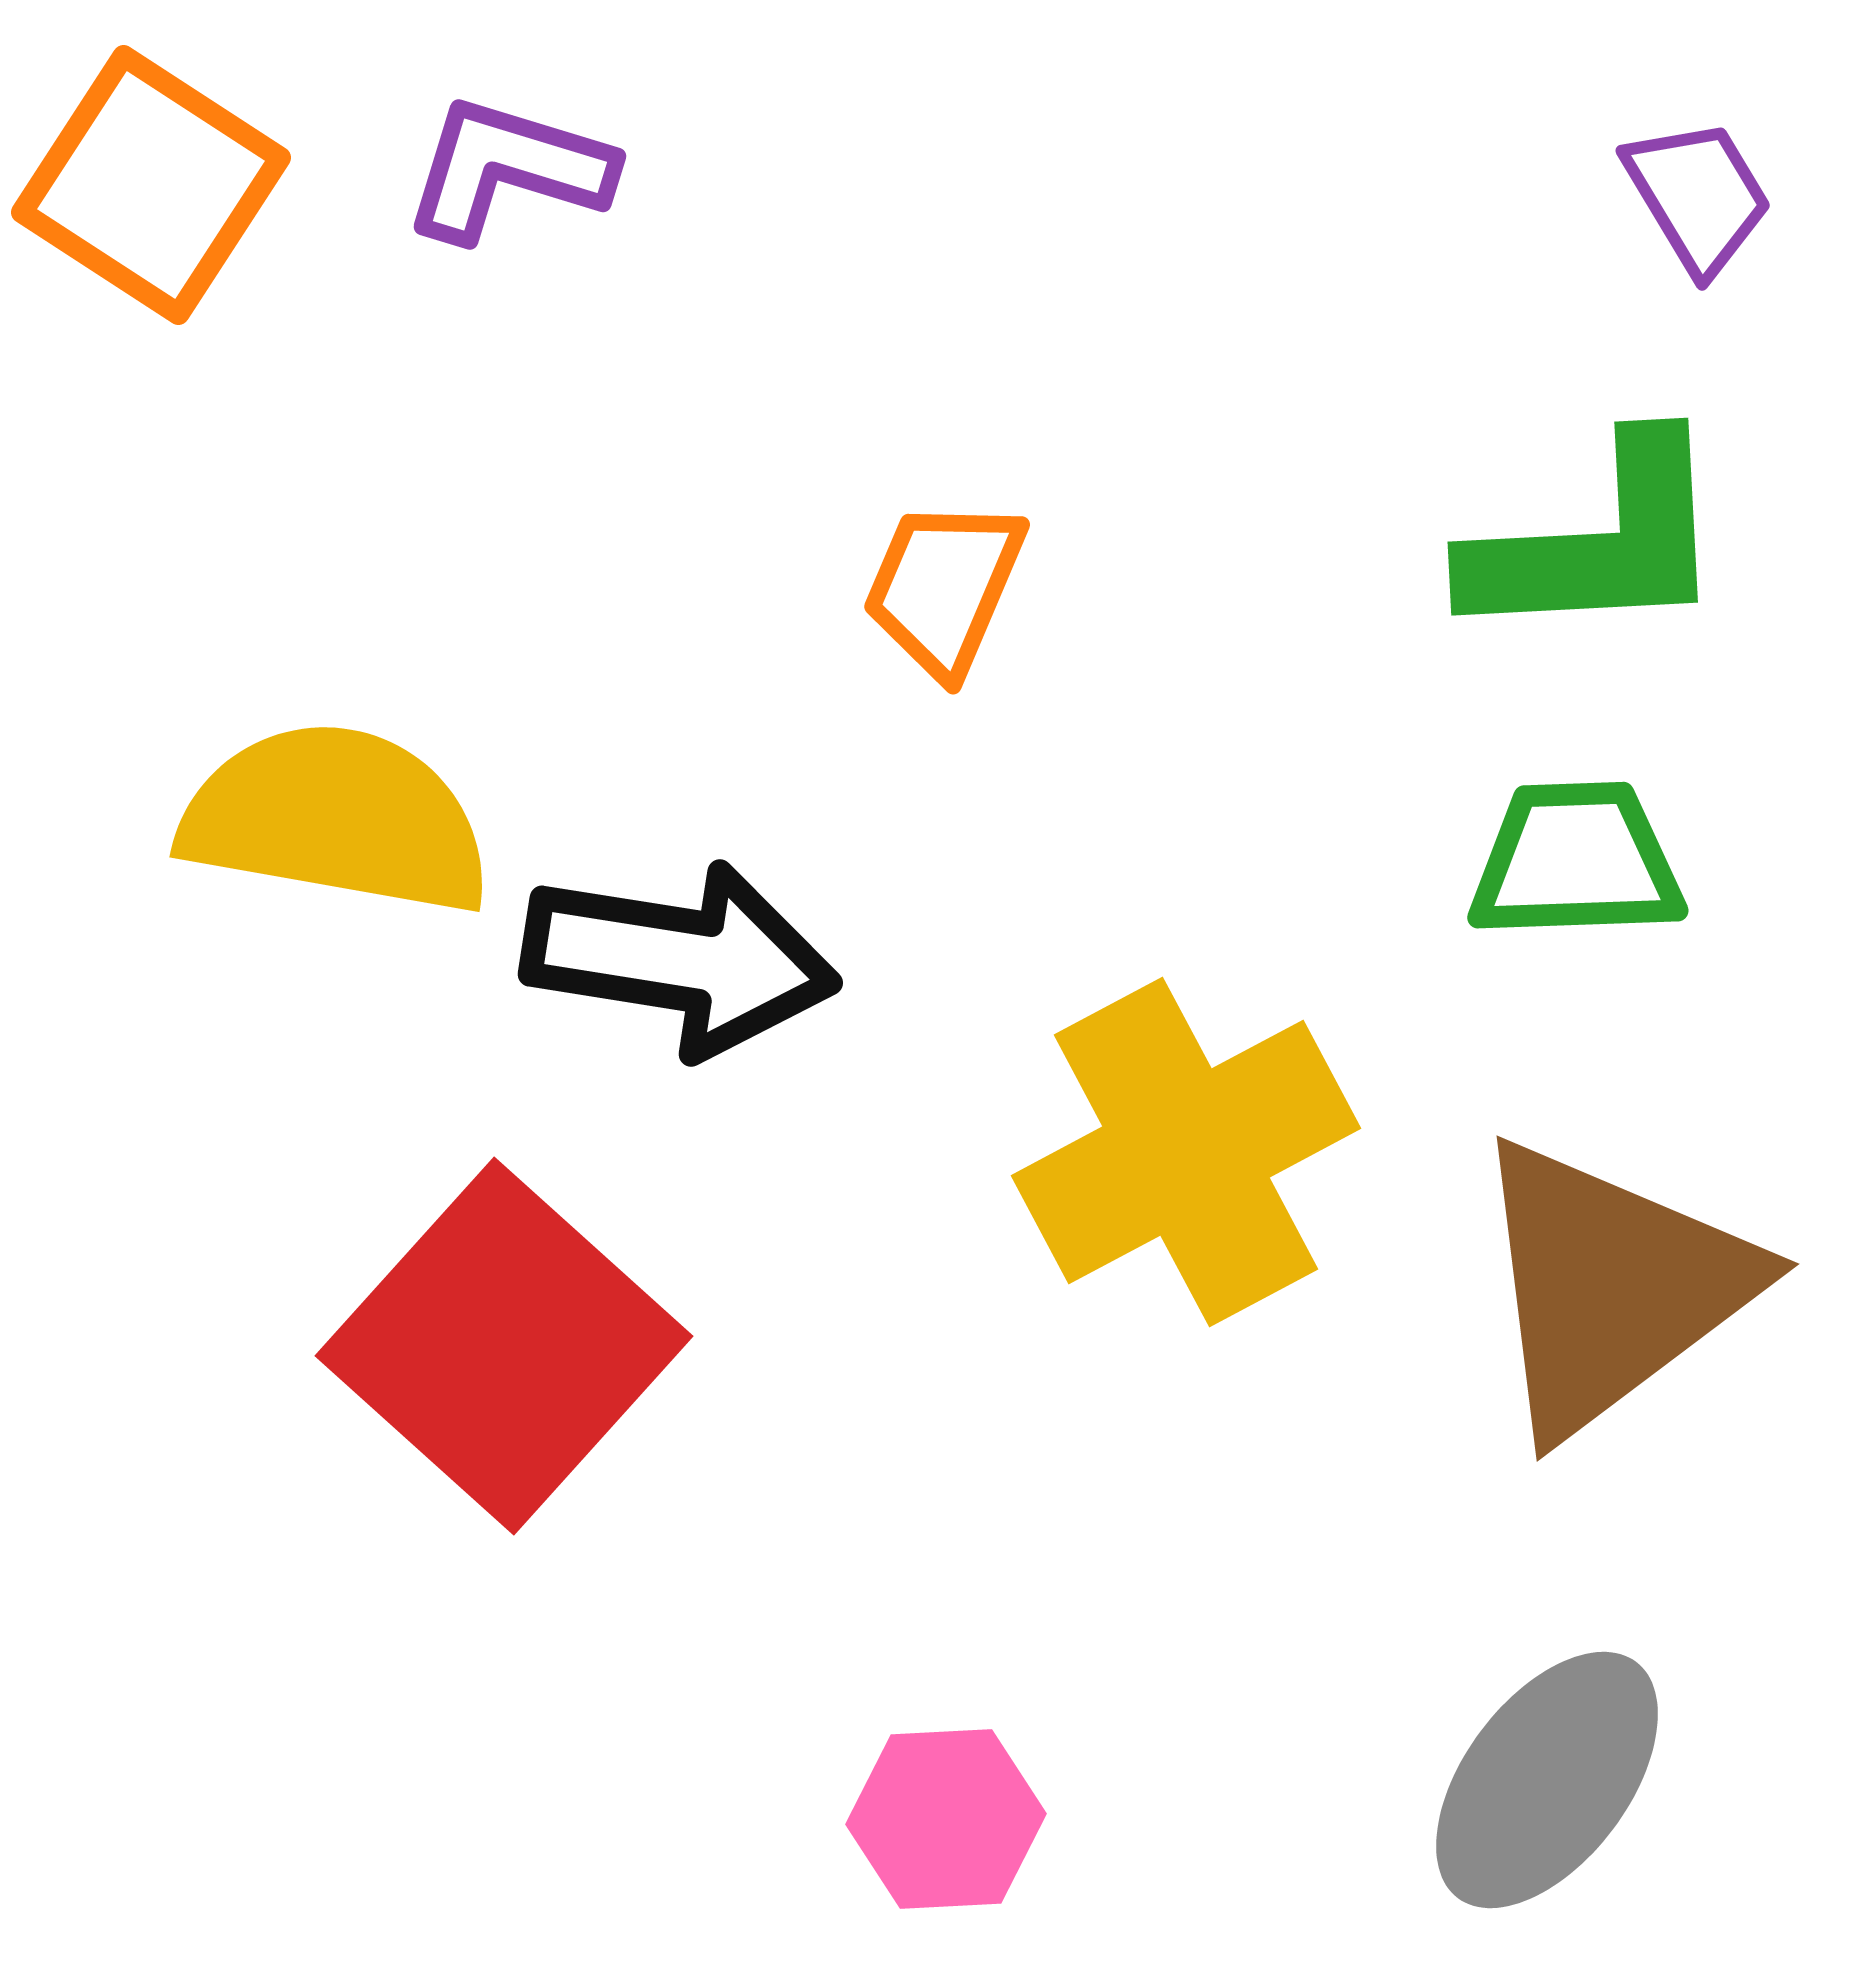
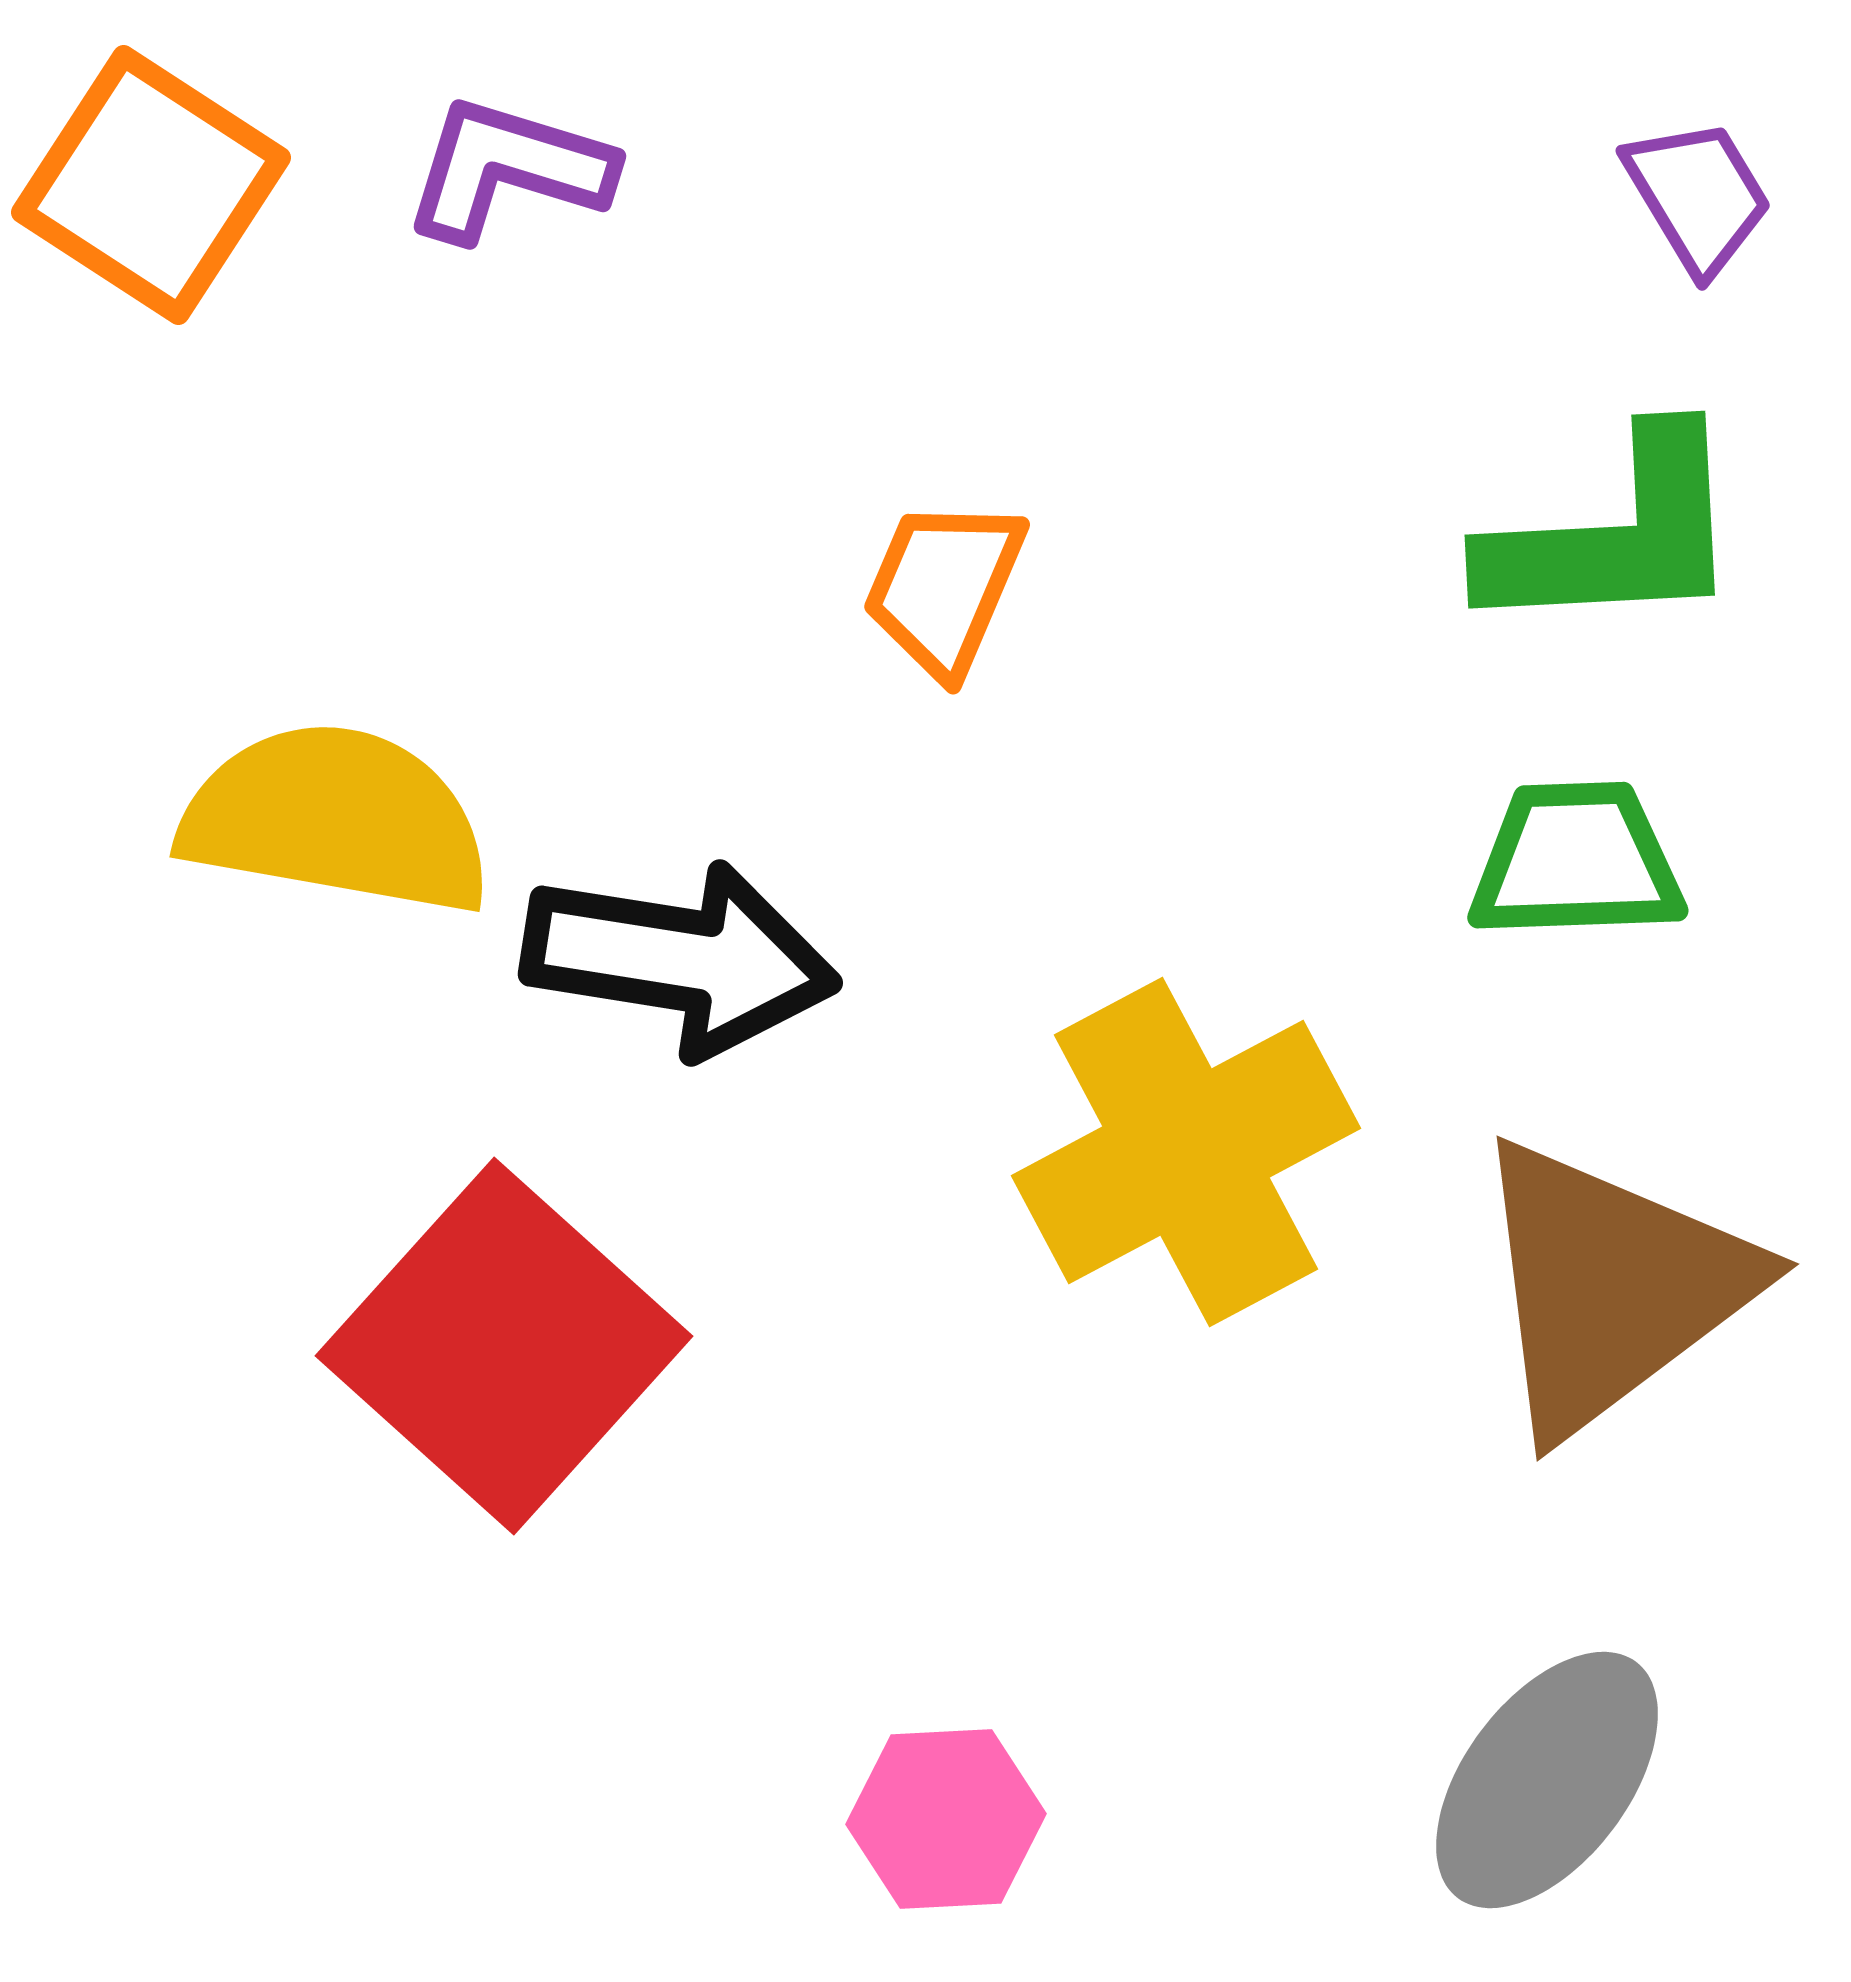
green L-shape: moved 17 px right, 7 px up
